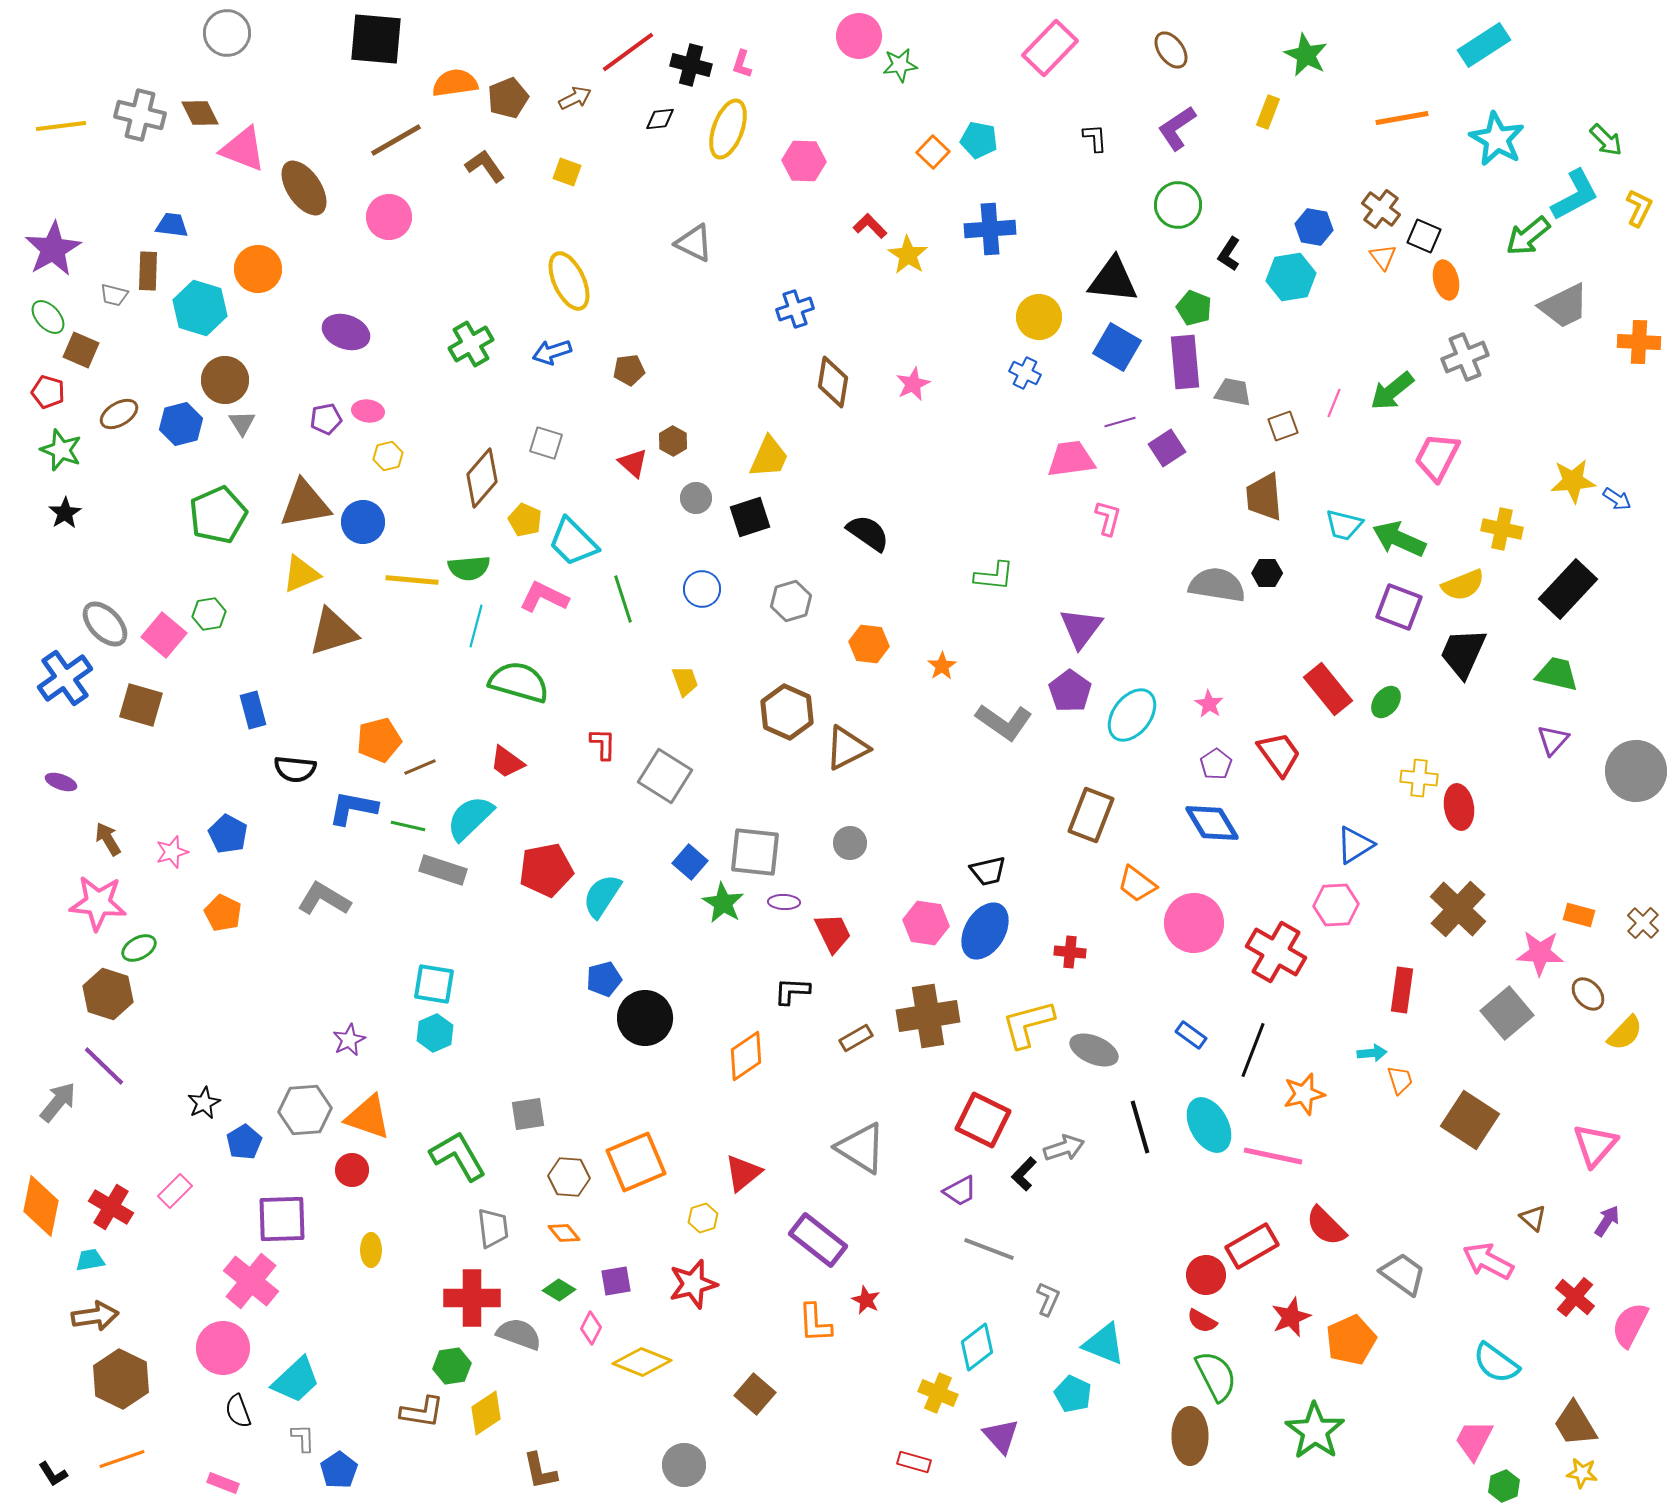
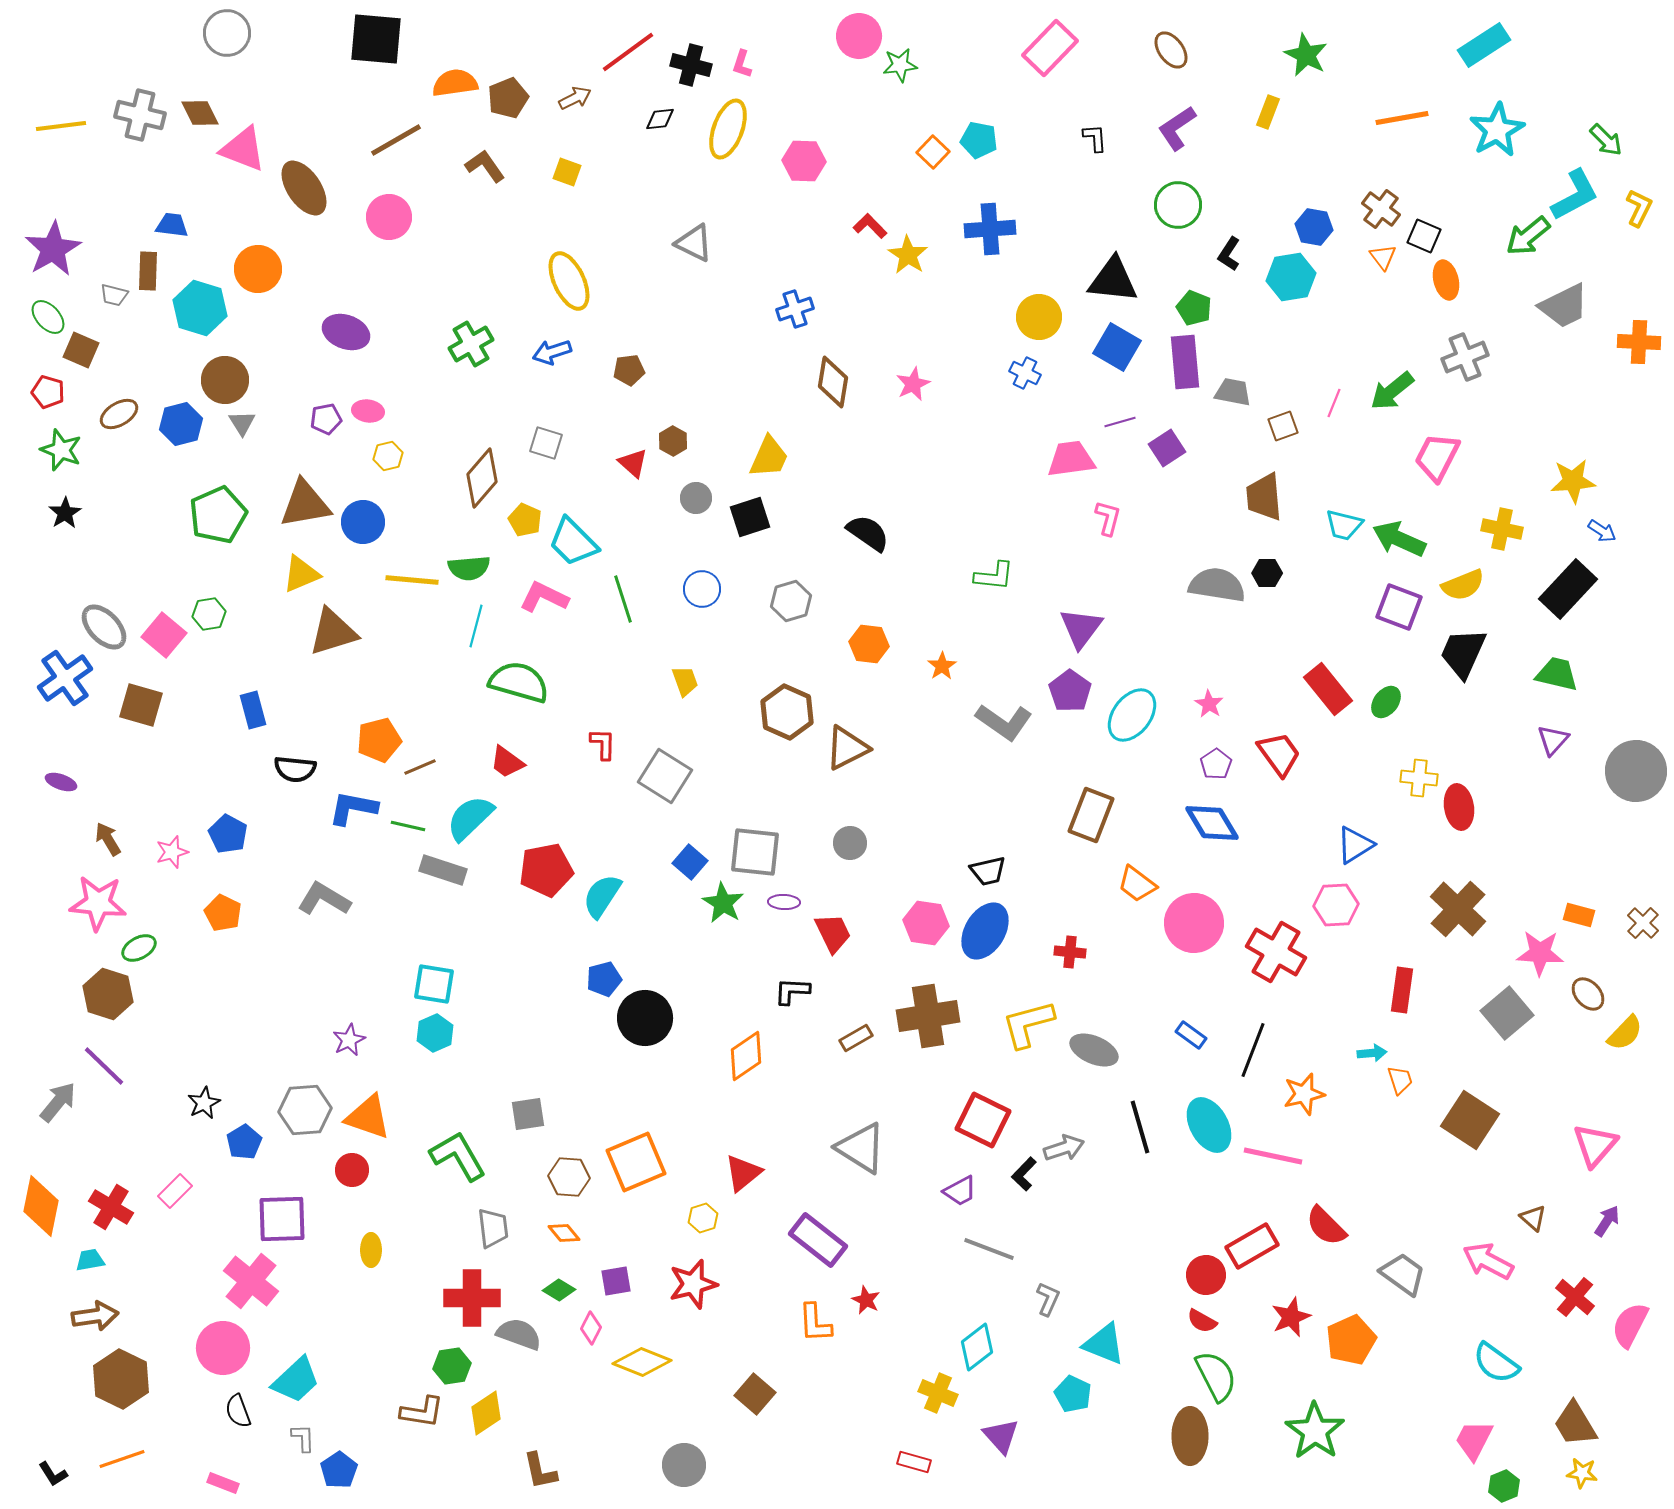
cyan star at (1497, 139): moved 9 px up; rotated 14 degrees clockwise
blue arrow at (1617, 499): moved 15 px left, 32 px down
gray ellipse at (105, 624): moved 1 px left, 3 px down
